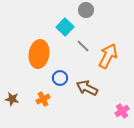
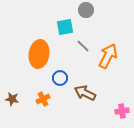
cyan square: rotated 36 degrees clockwise
brown arrow: moved 2 px left, 5 px down
pink cross: rotated 24 degrees clockwise
